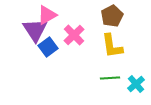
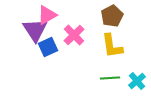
blue square: rotated 12 degrees clockwise
cyan cross: moved 1 px right, 3 px up
